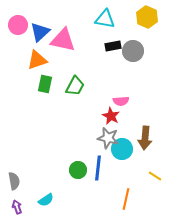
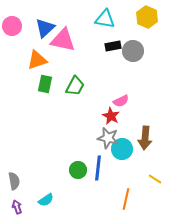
pink circle: moved 6 px left, 1 px down
blue triangle: moved 5 px right, 4 px up
pink semicircle: rotated 21 degrees counterclockwise
yellow line: moved 3 px down
